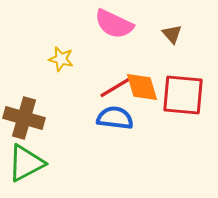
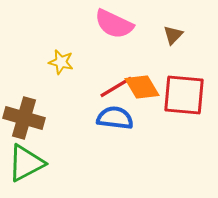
brown triangle: moved 1 px right, 1 px down; rotated 25 degrees clockwise
yellow star: moved 3 px down
orange diamond: rotated 15 degrees counterclockwise
red square: moved 1 px right
